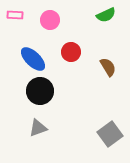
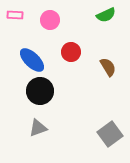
blue ellipse: moved 1 px left, 1 px down
